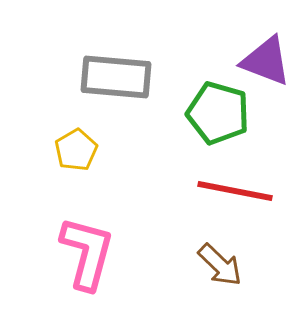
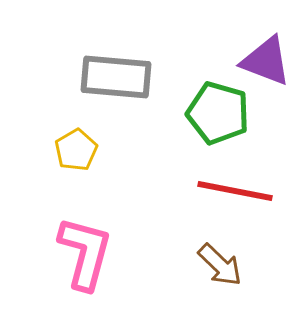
pink L-shape: moved 2 px left
